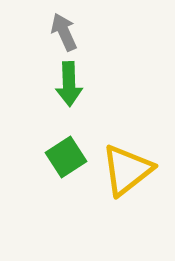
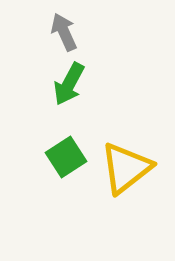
green arrow: rotated 30 degrees clockwise
yellow triangle: moved 1 px left, 2 px up
